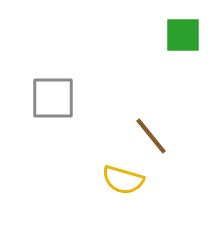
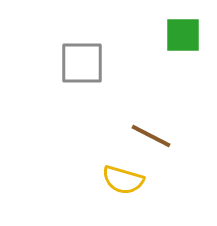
gray square: moved 29 px right, 35 px up
brown line: rotated 24 degrees counterclockwise
